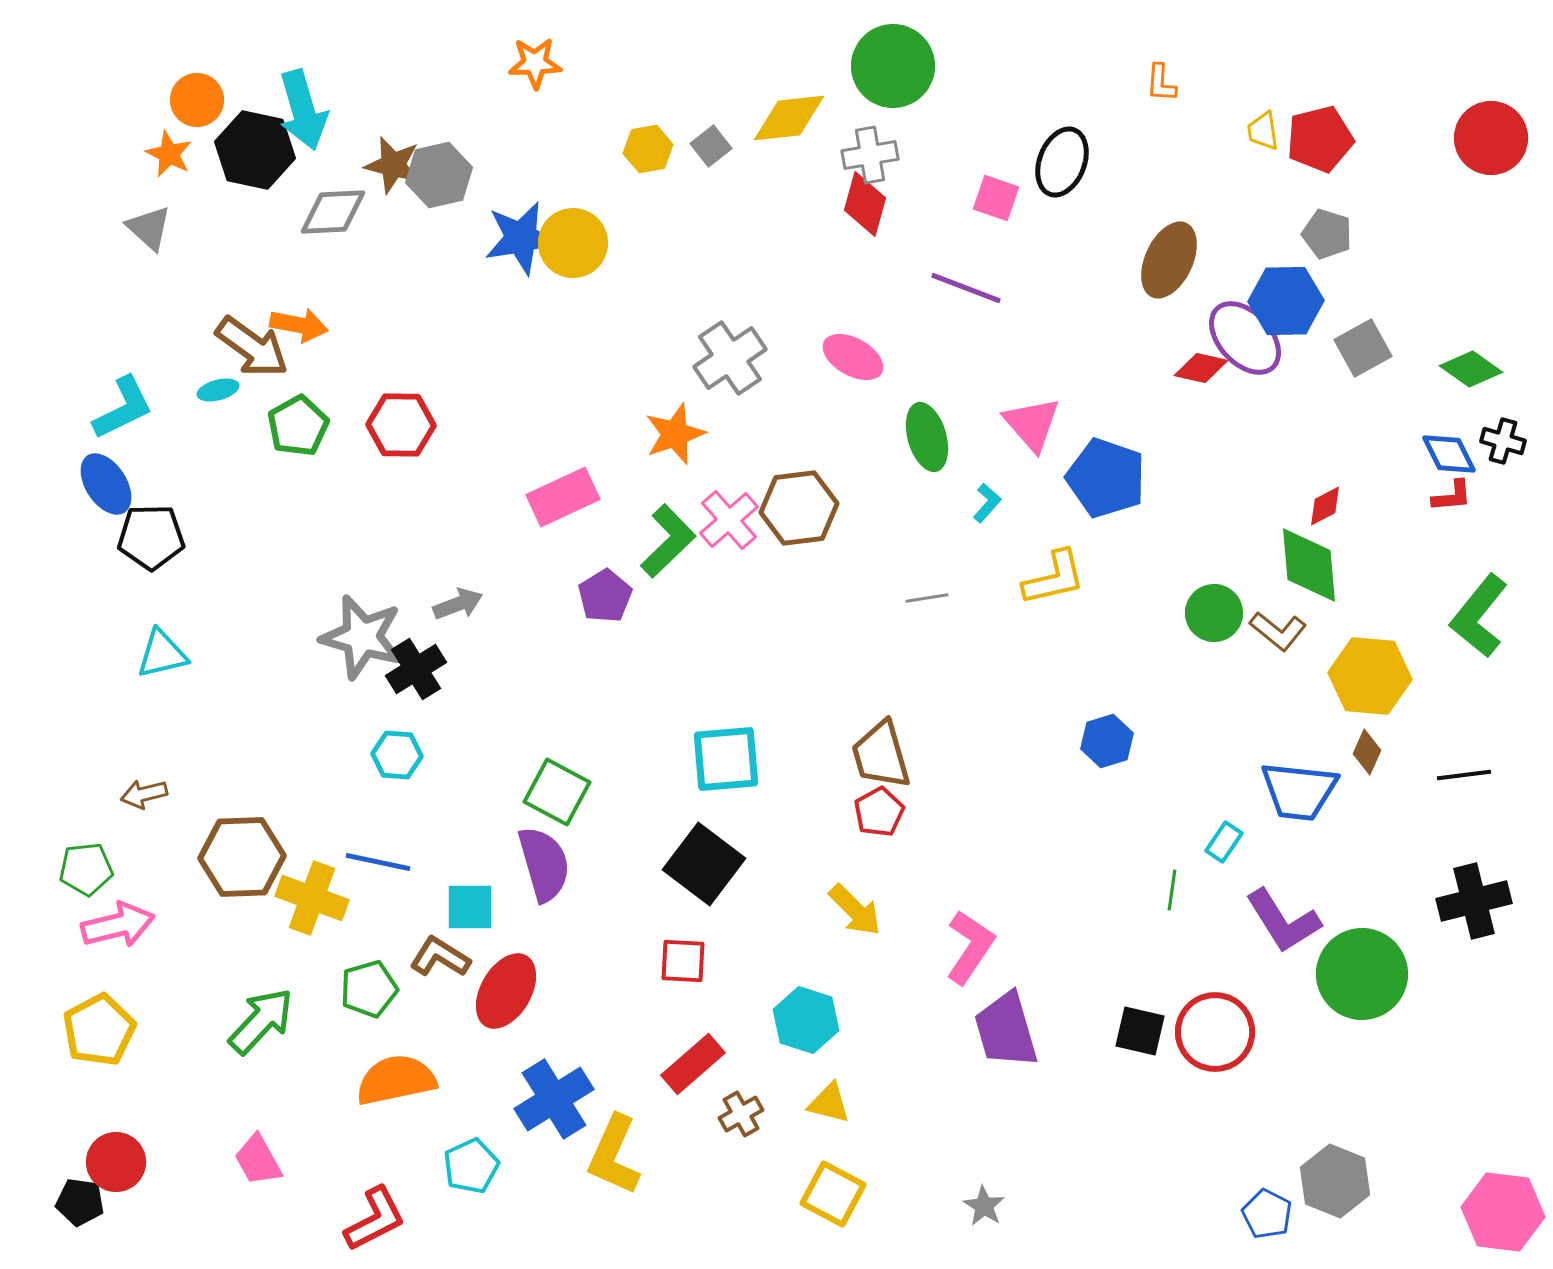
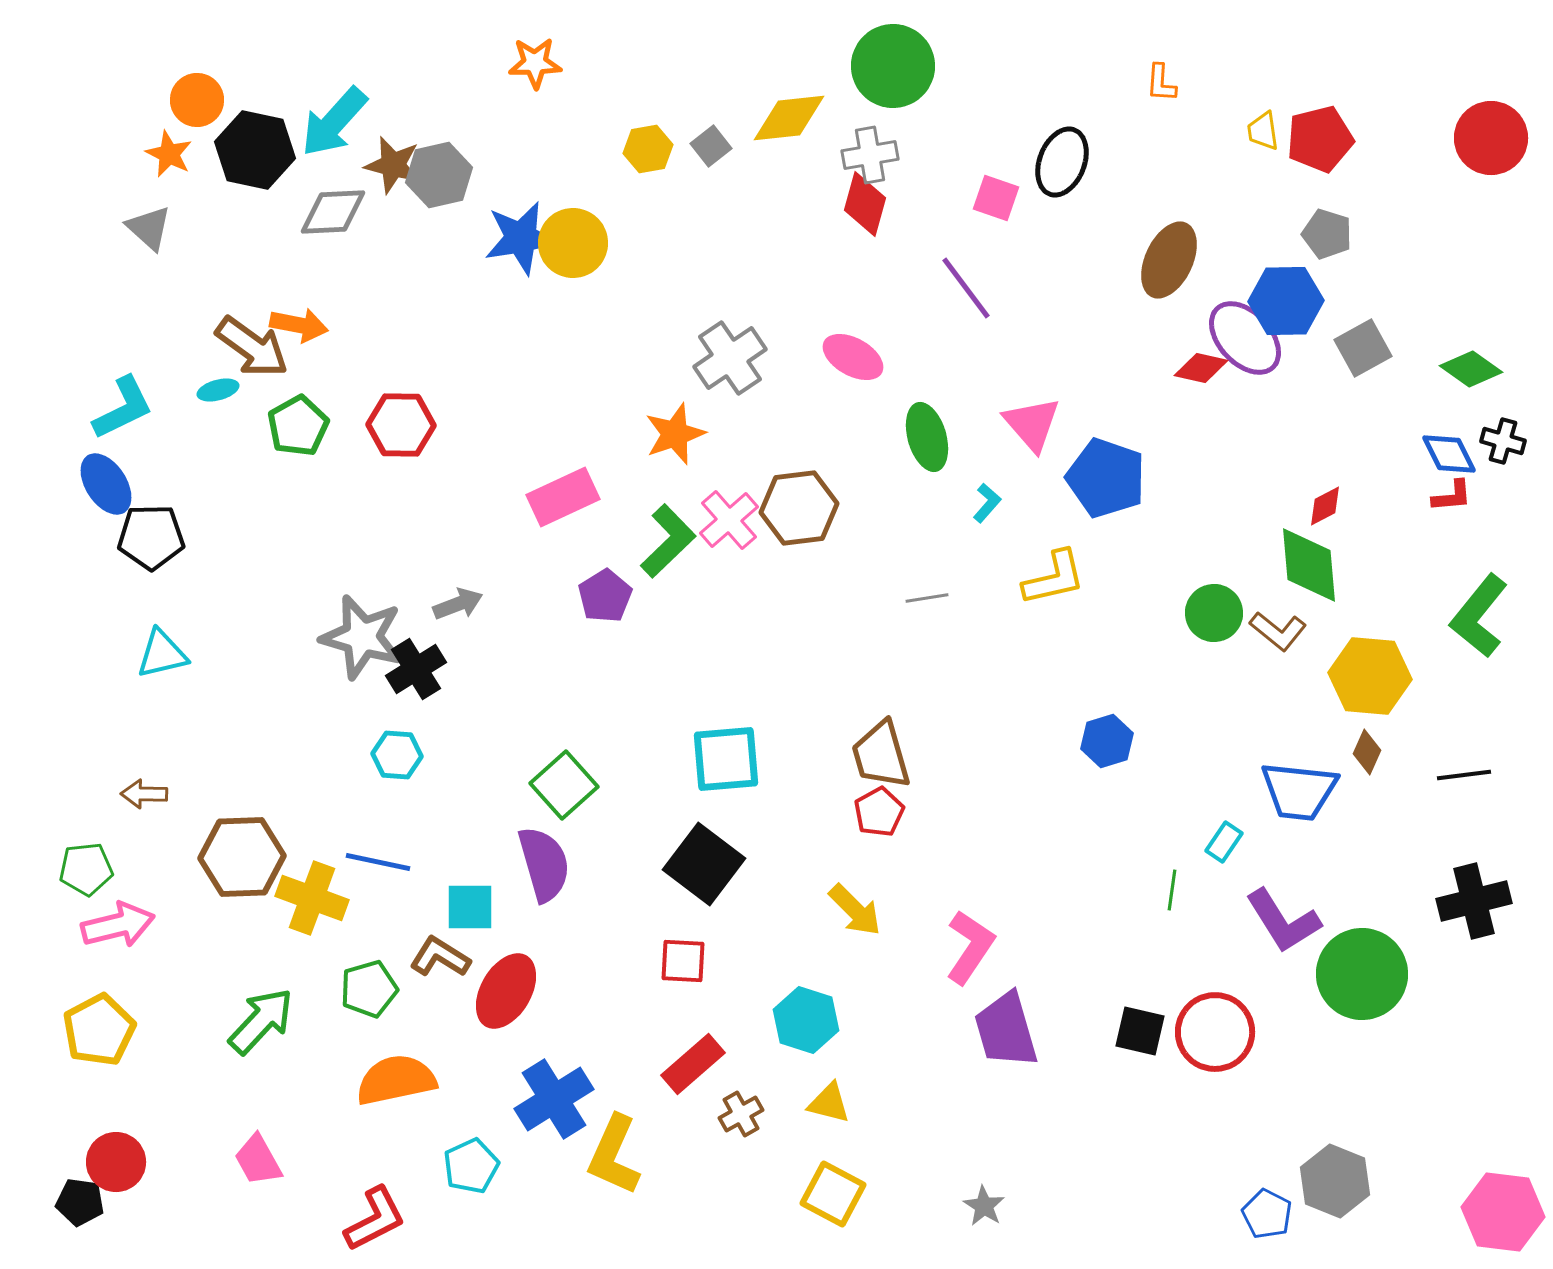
cyan arrow at (303, 110): moved 31 px right, 12 px down; rotated 58 degrees clockwise
purple line at (966, 288): rotated 32 degrees clockwise
green square at (557, 792): moved 7 px right, 7 px up; rotated 20 degrees clockwise
brown arrow at (144, 794): rotated 15 degrees clockwise
